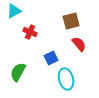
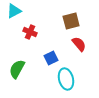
green semicircle: moved 1 px left, 3 px up
